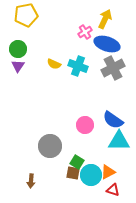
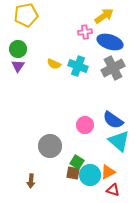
yellow arrow: moved 1 px left, 3 px up; rotated 30 degrees clockwise
pink cross: rotated 24 degrees clockwise
blue ellipse: moved 3 px right, 2 px up
cyan triangle: rotated 40 degrees clockwise
cyan circle: moved 1 px left
